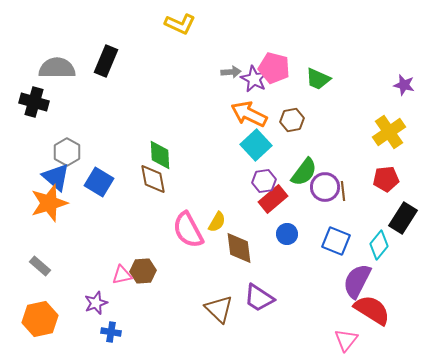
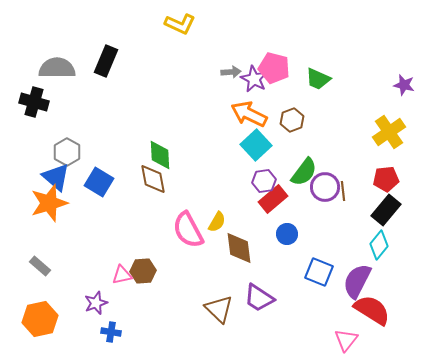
brown hexagon at (292, 120): rotated 10 degrees counterclockwise
black rectangle at (403, 218): moved 17 px left, 8 px up; rotated 8 degrees clockwise
blue square at (336, 241): moved 17 px left, 31 px down
